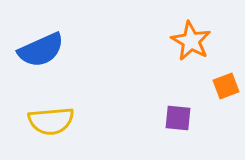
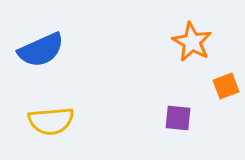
orange star: moved 1 px right, 1 px down
